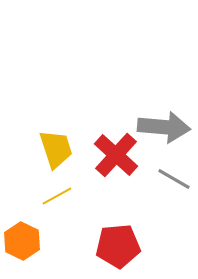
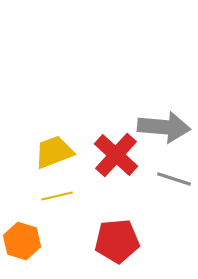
yellow trapezoid: moved 2 px left, 3 px down; rotated 93 degrees counterclockwise
gray line: rotated 12 degrees counterclockwise
yellow line: rotated 16 degrees clockwise
orange hexagon: rotated 9 degrees counterclockwise
red pentagon: moved 1 px left, 5 px up
